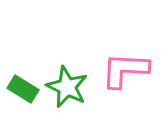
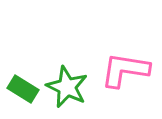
pink L-shape: rotated 6 degrees clockwise
